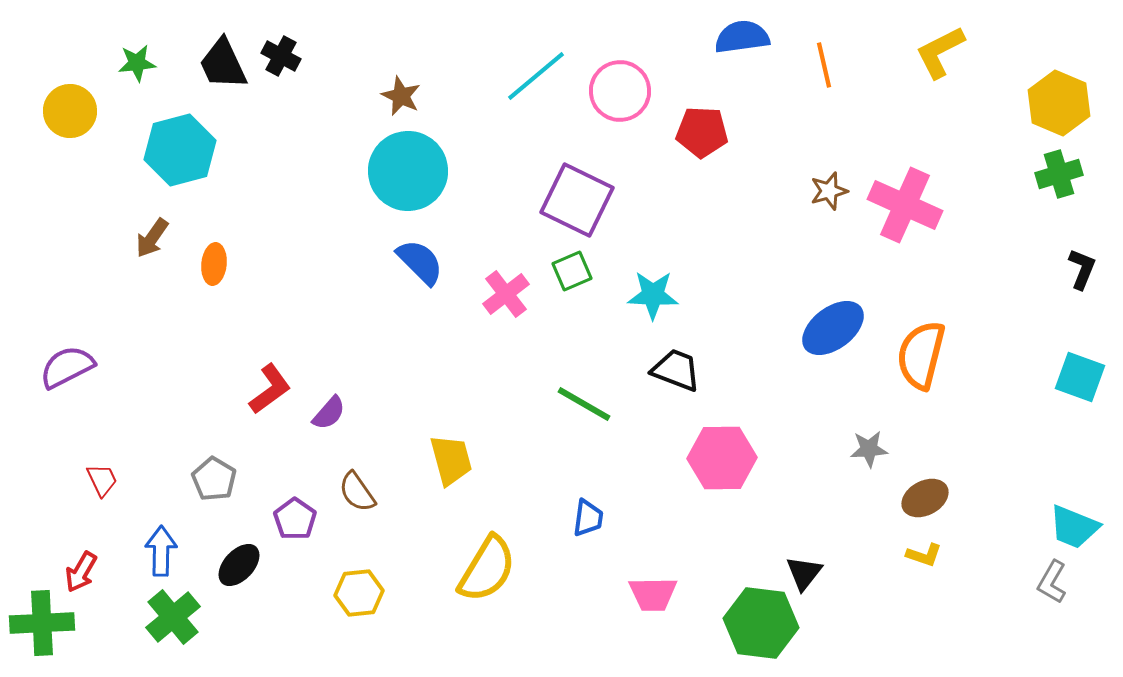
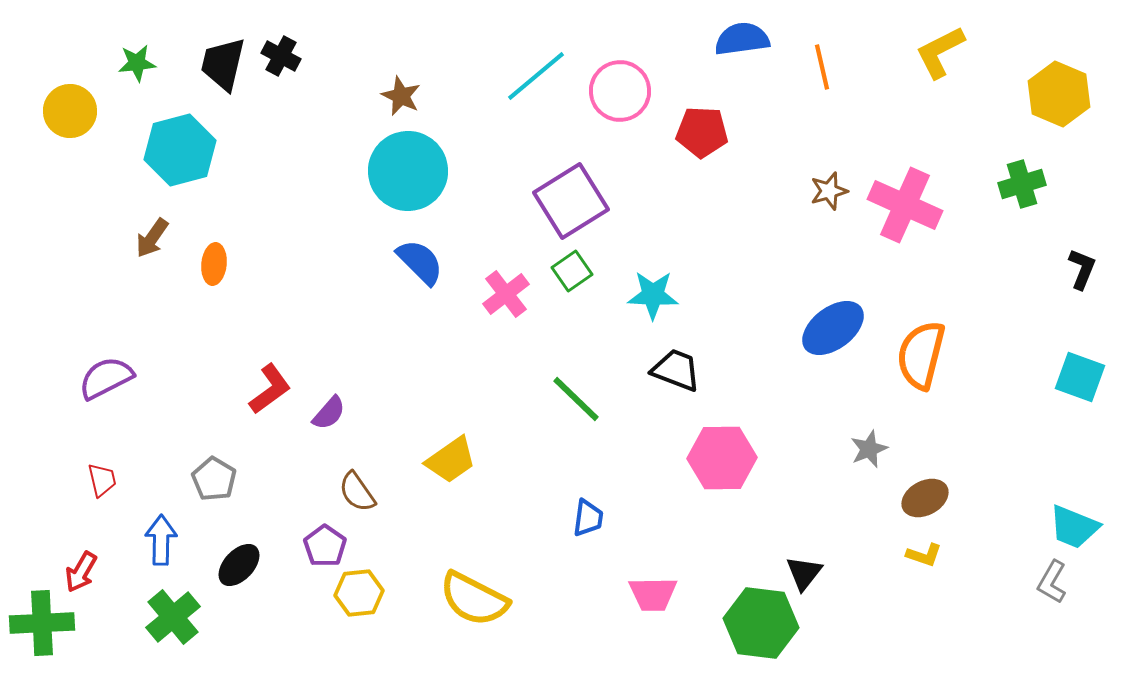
blue semicircle at (742, 37): moved 2 px down
black trapezoid at (223, 64): rotated 38 degrees clockwise
orange line at (824, 65): moved 2 px left, 2 px down
yellow hexagon at (1059, 103): moved 9 px up
green cross at (1059, 174): moved 37 px left, 10 px down
purple square at (577, 200): moved 6 px left, 1 px down; rotated 32 degrees clockwise
green square at (572, 271): rotated 12 degrees counterclockwise
purple semicircle at (67, 367): moved 39 px right, 11 px down
green line at (584, 404): moved 8 px left, 5 px up; rotated 14 degrees clockwise
gray star at (869, 449): rotated 18 degrees counterclockwise
yellow trapezoid at (451, 460): rotated 70 degrees clockwise
red trapezoid at (102, 480): rotated 12 degrees clockwise
purple pentagon at (295, 519): moved 30 px right, 27 px down
blue arrow at (161, 551): moved 11 px up
yellow semicircle at (487, 569): moved 13 px left, 30 px down; rotated 86 degrees clockwise
